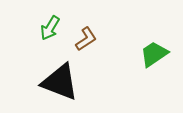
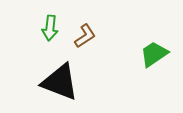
green arrow: rotated 25 degrees counterclockwise
brown L-shape: moved 1 px left, 3 px up
